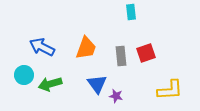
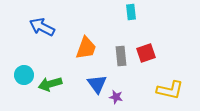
blue arrow: moved 20 px up
yellow L-shape: rotated 16 degrees clockwise
purple star: moved 1 px down
